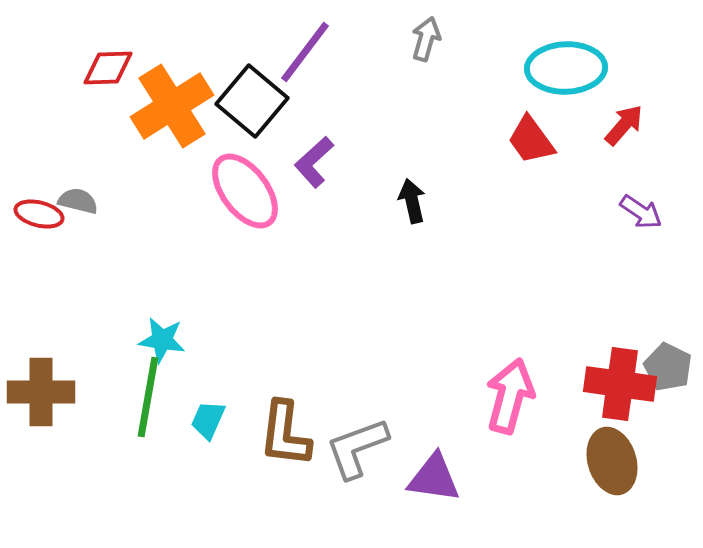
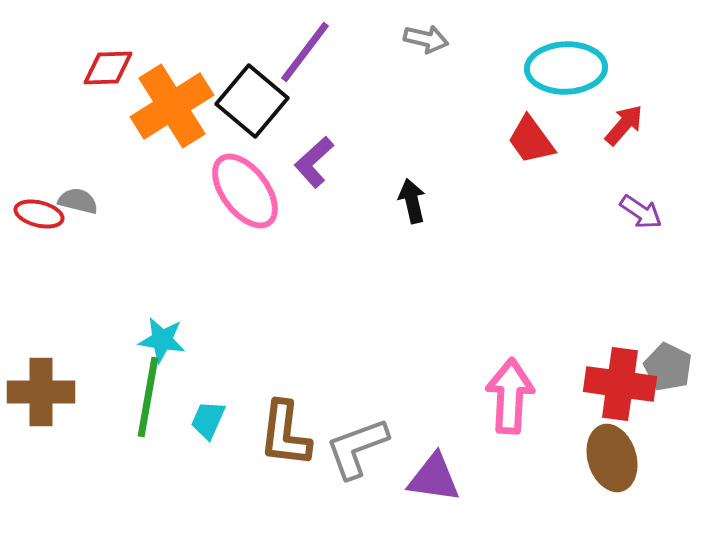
gray arrow: rotated 87 degrees clockwise
pink arrow: rotated 12 degrees counterclockwise
brown ellipse: moved 3 px up
